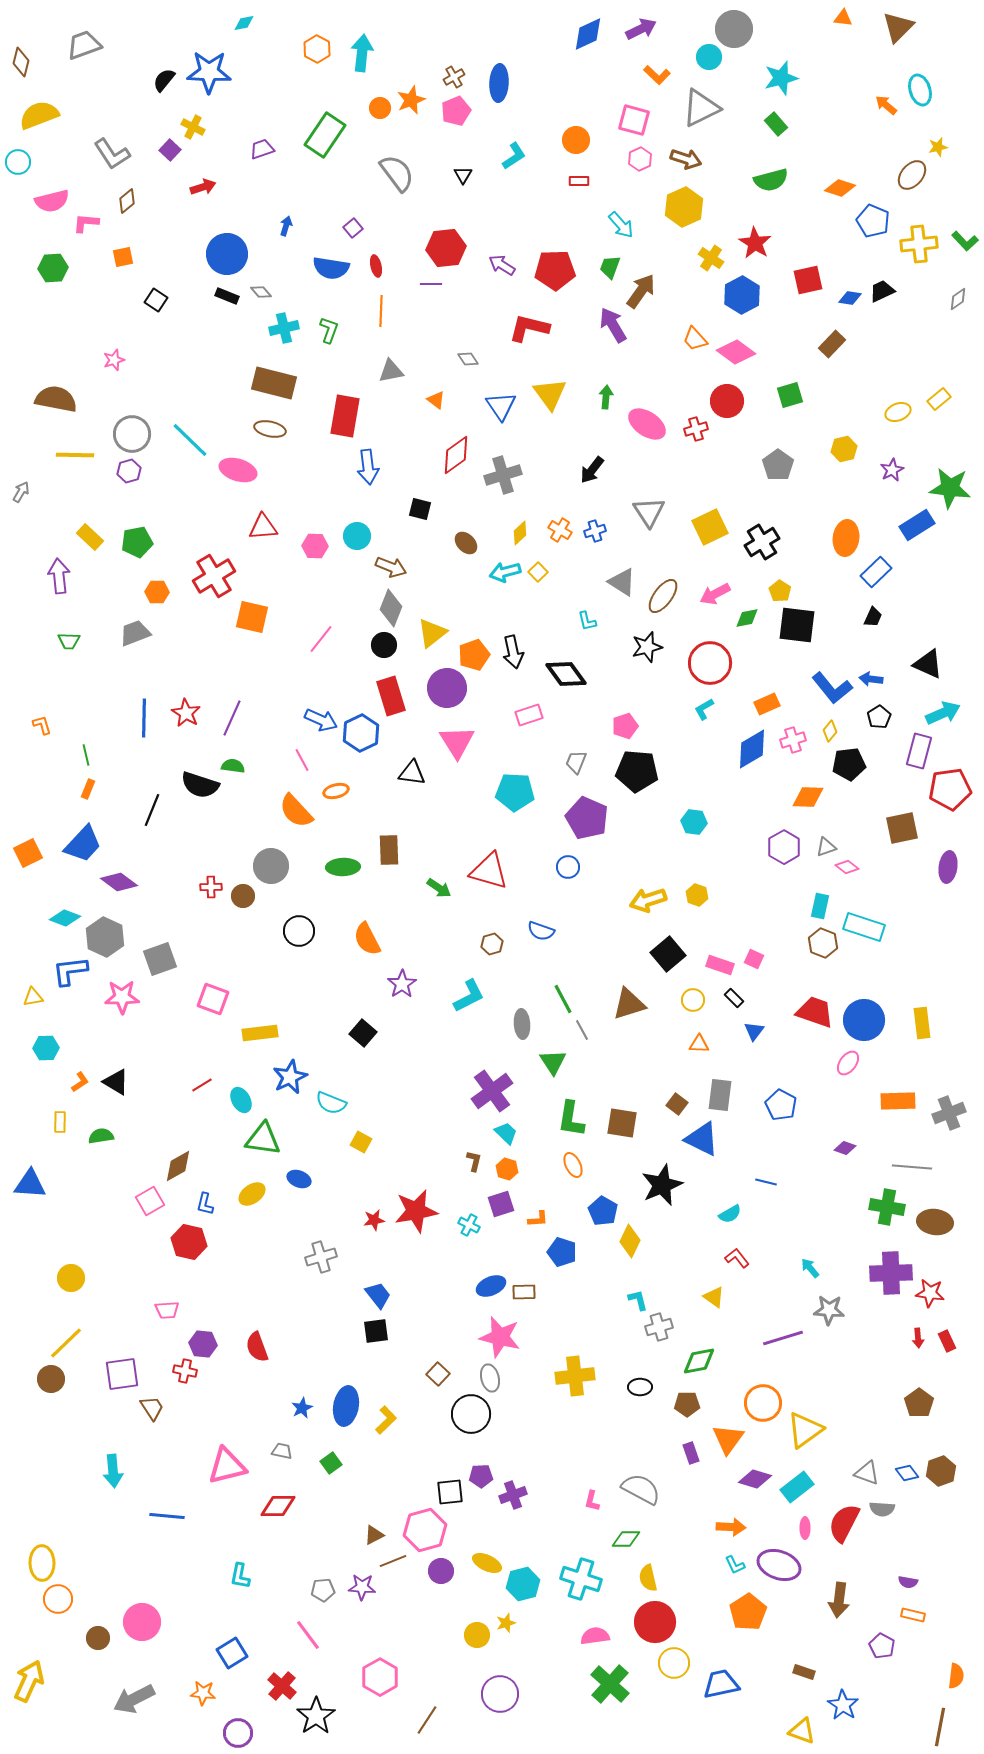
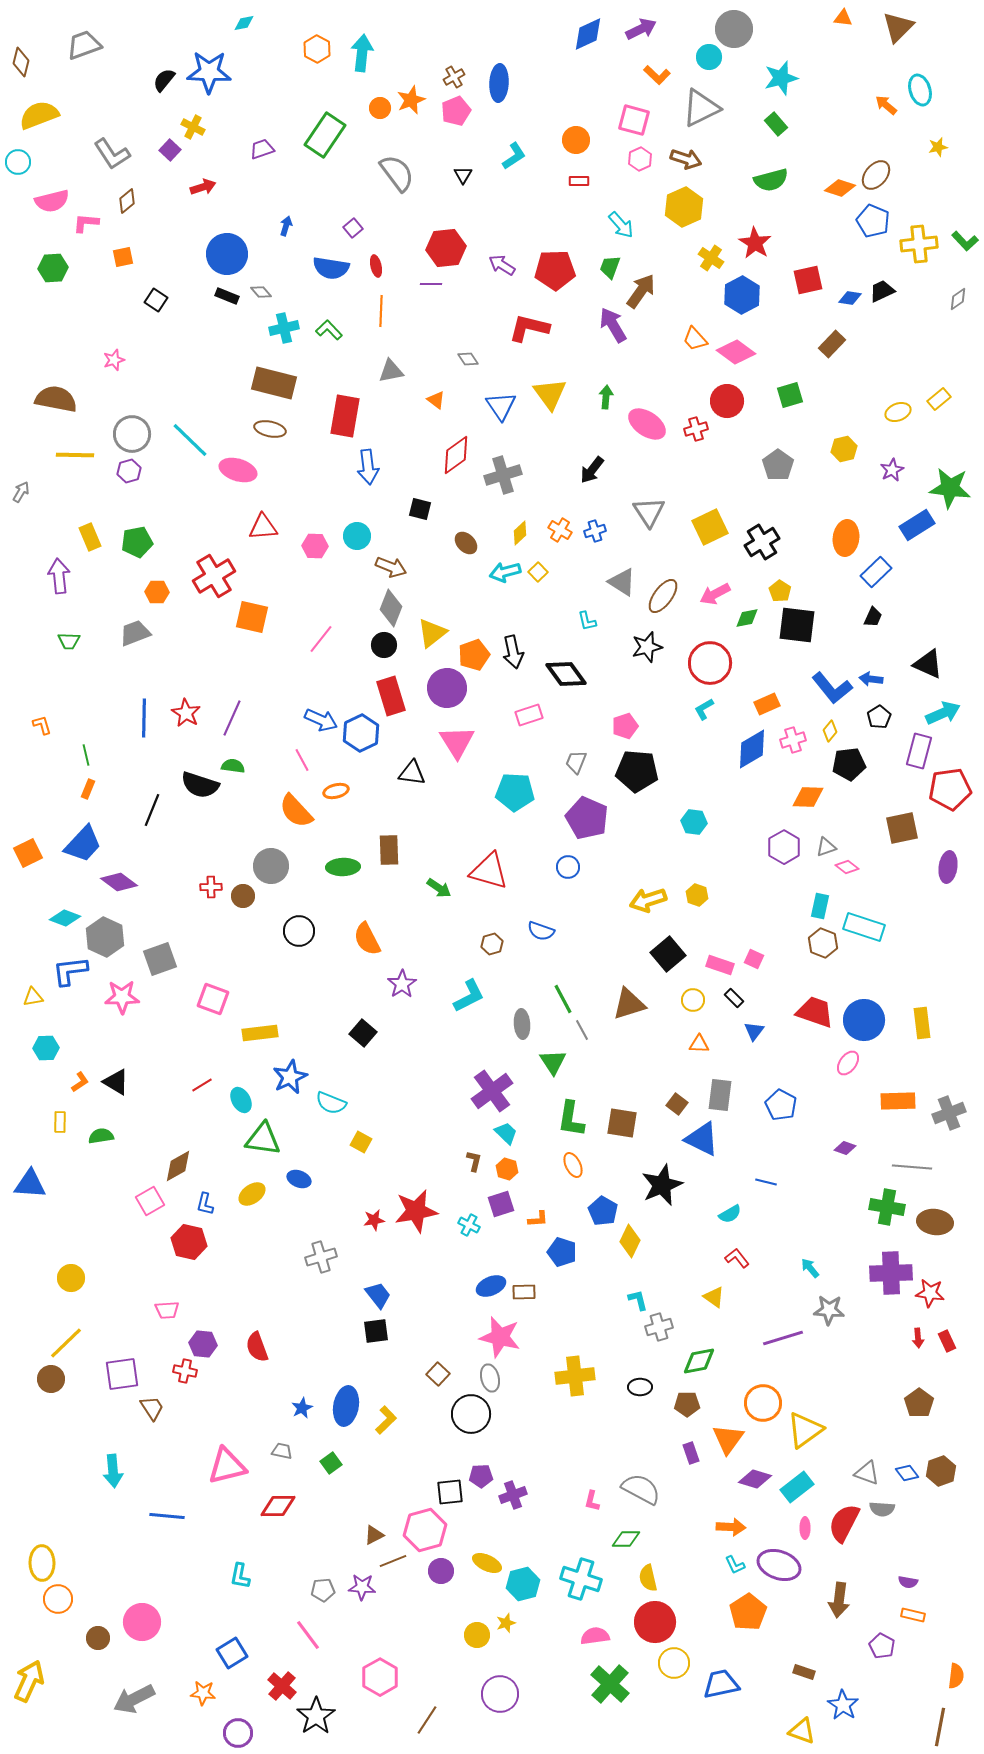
brown ellipse at (912, 175): moved 36 px left
green L-shape at (329, 330): rotated 64 degrees counterclockwise
yellow rectangle at (90, 537): rotated 24 degrees clockwise
